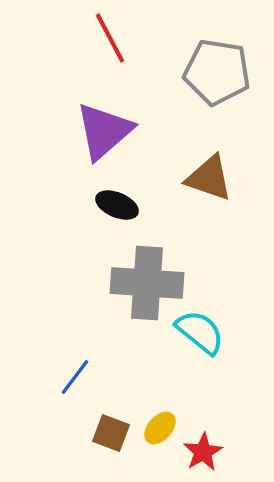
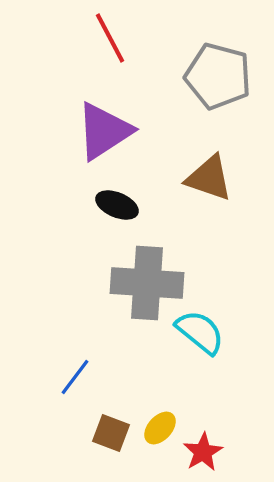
gray pentagon: moved 1 px right, 4 px down; rotated 6 degrees clockwise
purple triangle: rotated 8 degrees clockwise
